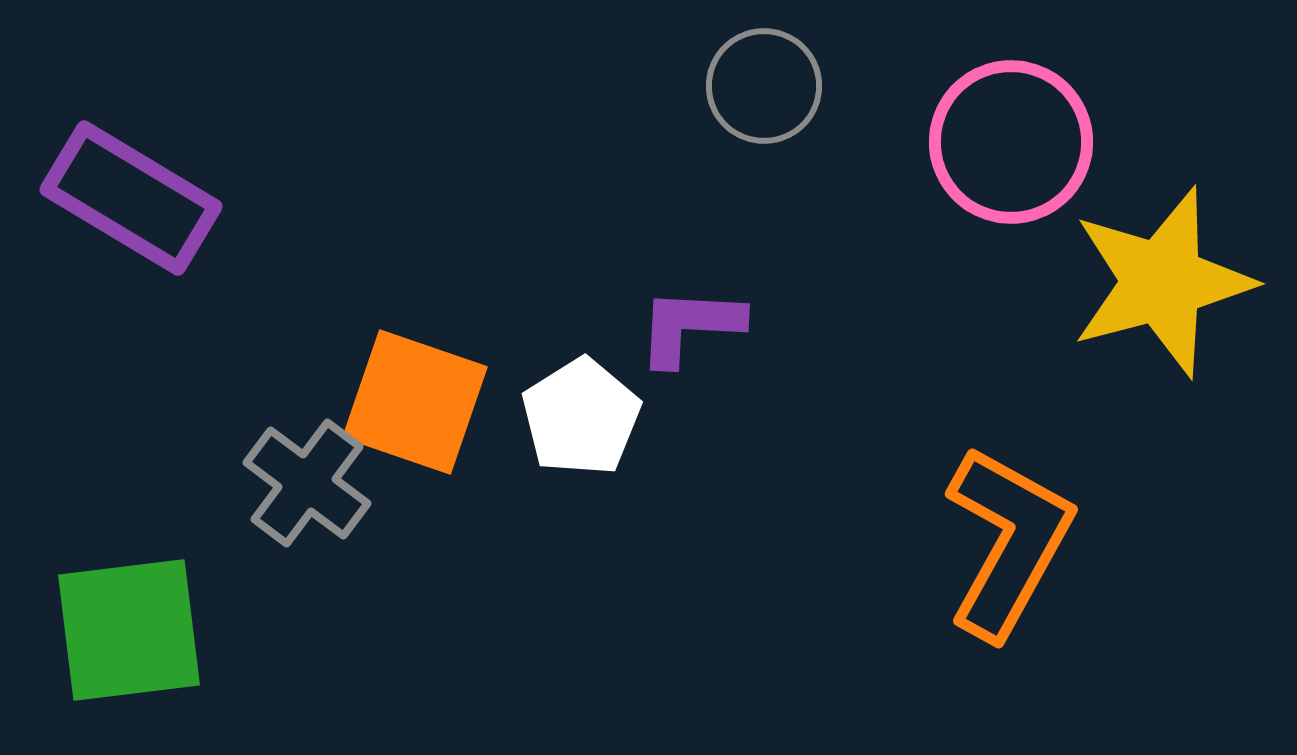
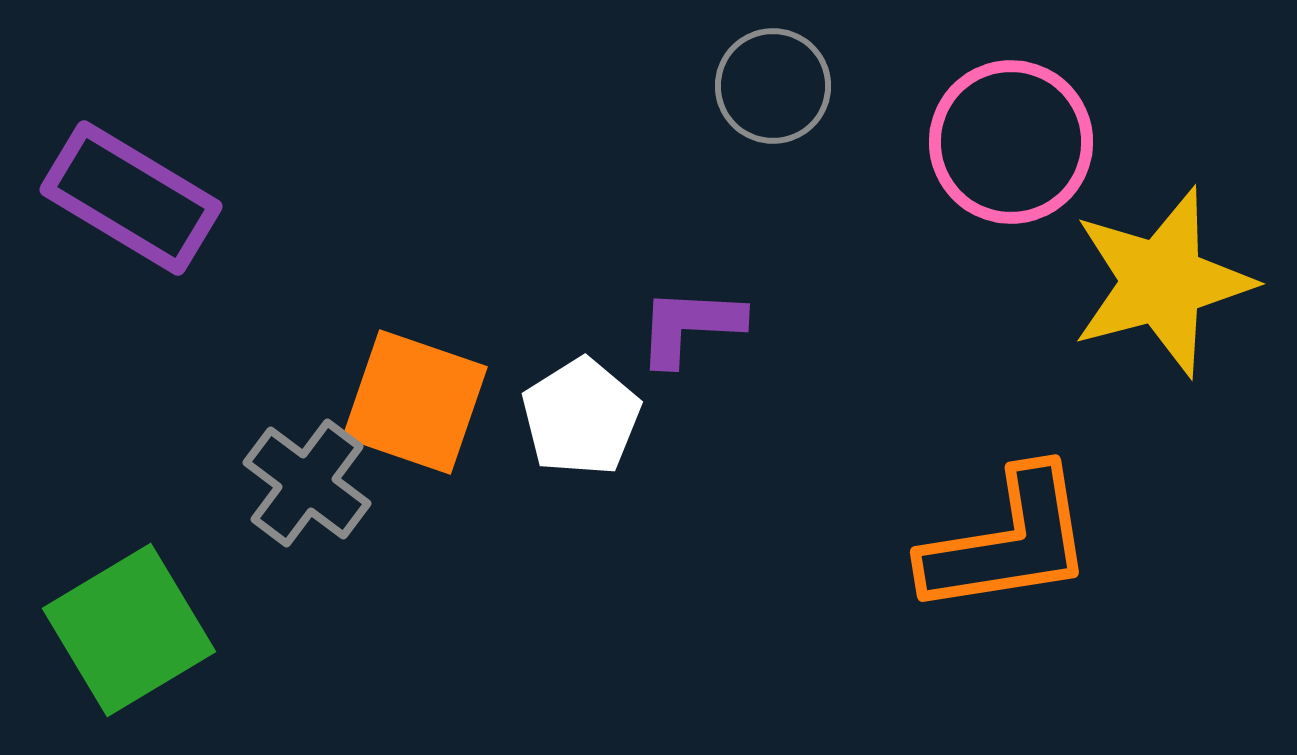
gray circle: moved 9 px right
orange L-shape: rotated 52 degrees clockwise
green square: rotated 24 degrees counterclockwise
